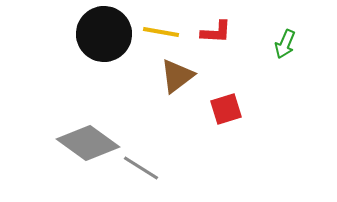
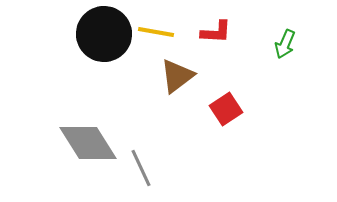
yellow line: moved 5 px left
red square: rotated 16 degrees counterclockwise
gray diamond: rotated 22 degrees clockwise
gray line: rotated 33 degrees clockwise
